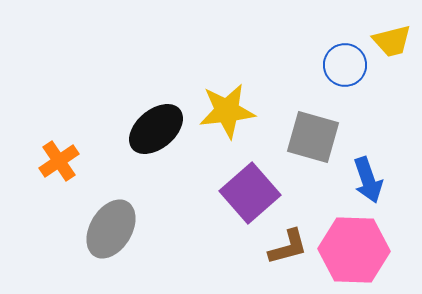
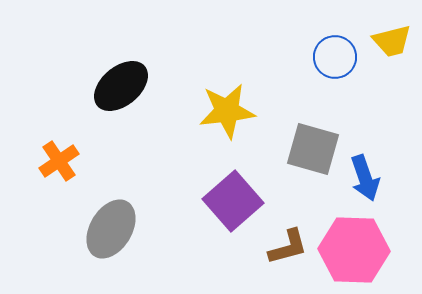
blue circle: moved 10 px left, 8 px up
black ellipse: moved 35 px left, 43 px up
gray square: moved 12 px down
blue arrow: moved 3 px left, 2 px up
purple square: moved 17 px left, 8 px down
